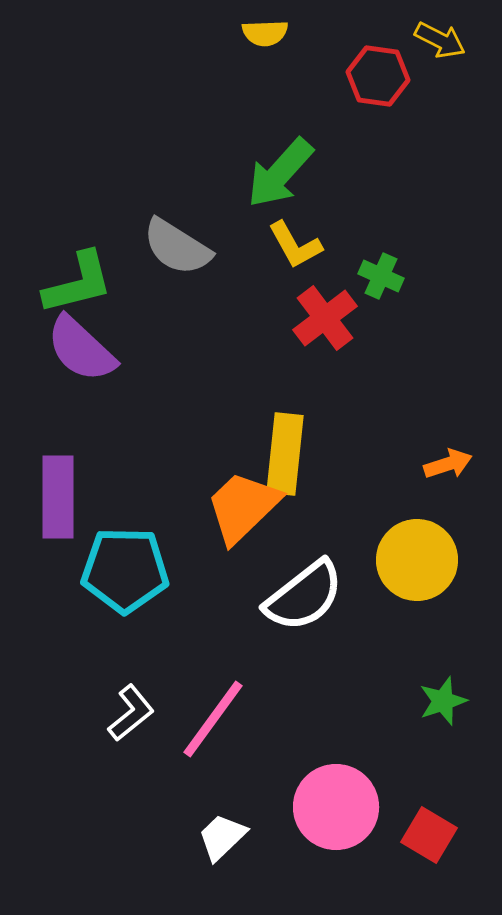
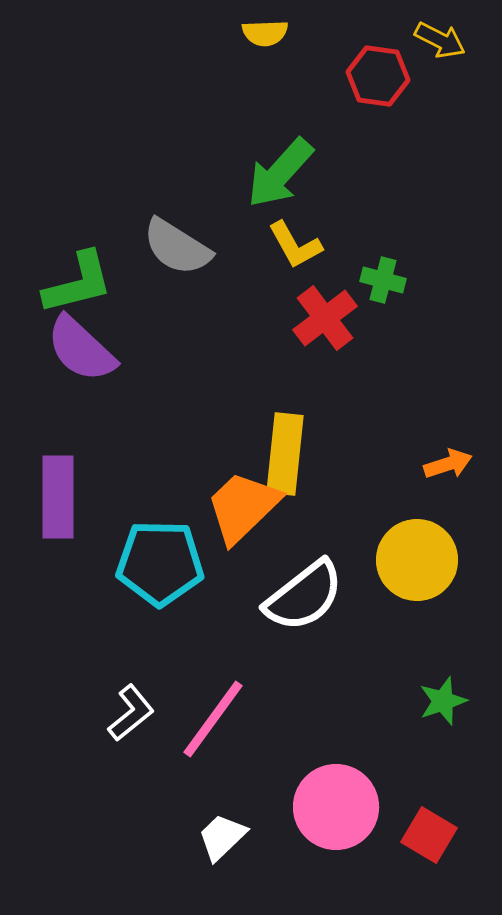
green cross: moved 2 px right, 4 px down; rotated 9 degrees counterclockwise
cyan pentagon: moved 35 px right, 7 px up
